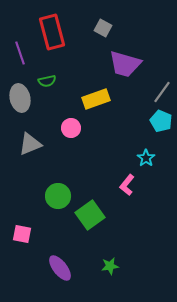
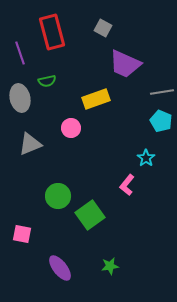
purple trapezoid: rotated 8 degrees clockwise
gray line: rotated 45 degrees clockwise
